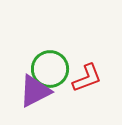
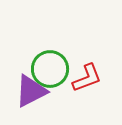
purple triangle: moved 4 px left
